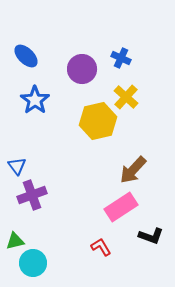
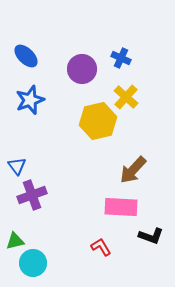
blue star: moved 5 px left; rotated 16 degrees clockwise
pink rectangle: rotated 36 degrees clockwise
